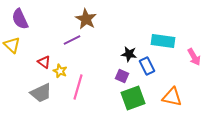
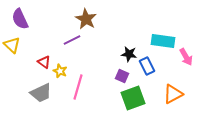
pink arrow: moved 8 px left
orange triangle: moved 1 px right, 3 px up; rotated 40 degrees counterclockwise
